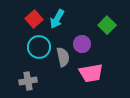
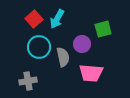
green square: moved 4 px left, 4 px down; rotated 30 degrees clockwise
pink trapezoid: rotated 15 degrees clockwise
